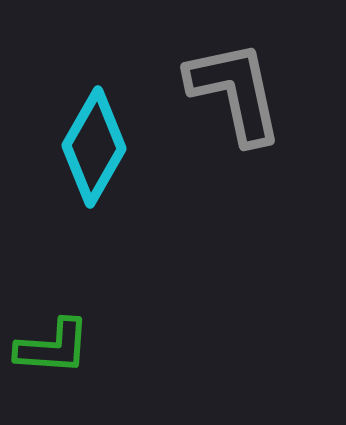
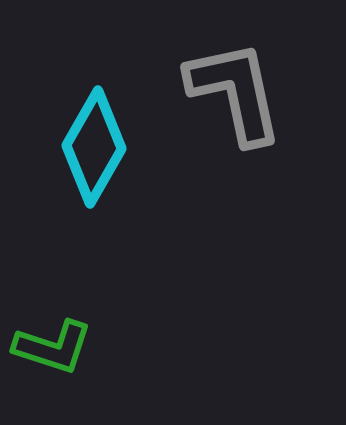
green L-shape: rotated 14 degrees clockwise
